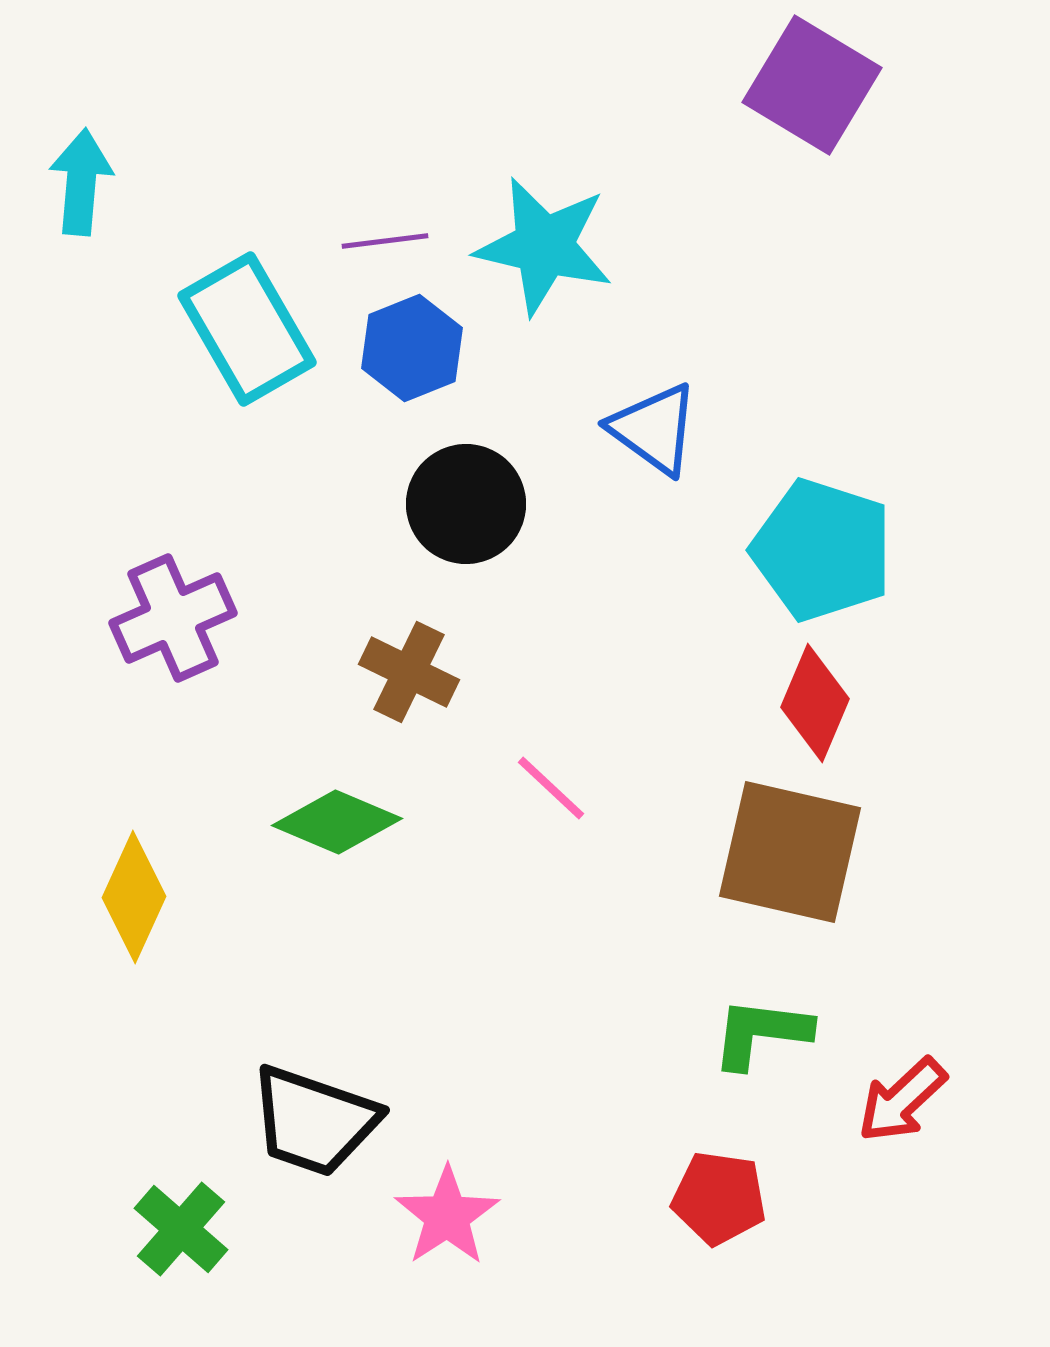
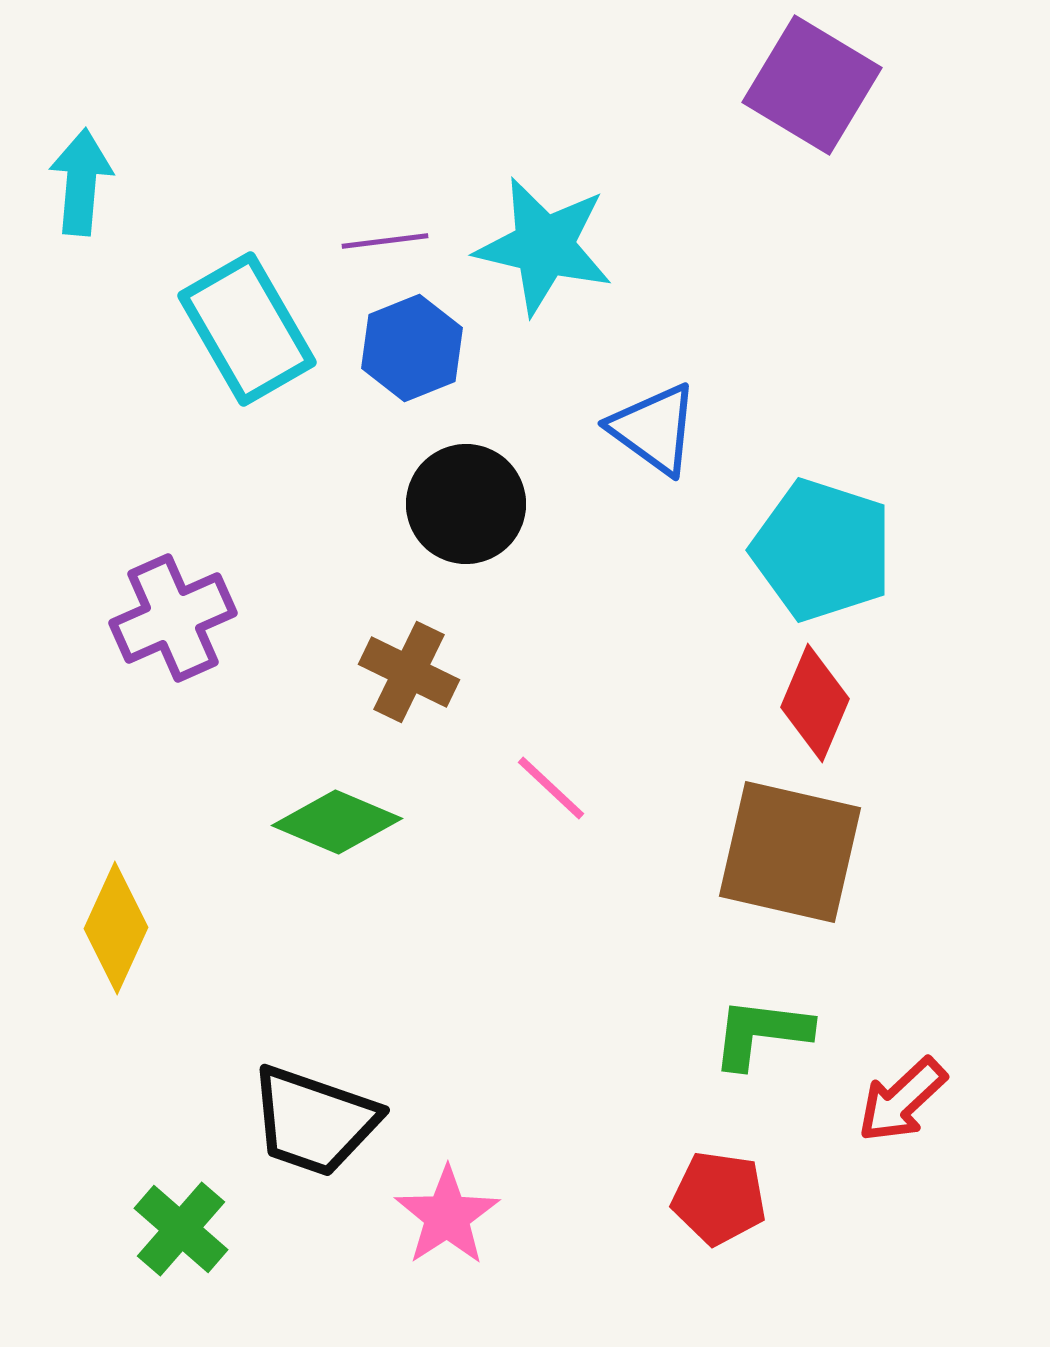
yellow diamond: moved 18 px left, 31 px down
